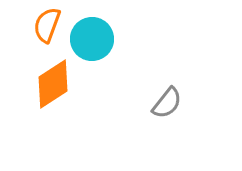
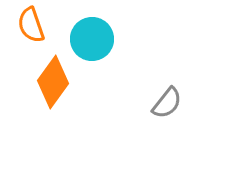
orange semicircle: moved 16 px left; rotated 39 degrees counterclockwise
orange diamond: moved 2 px up; rotated 21 degrees counterclockwise
